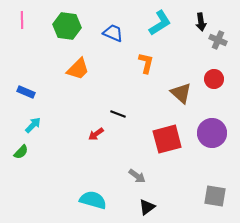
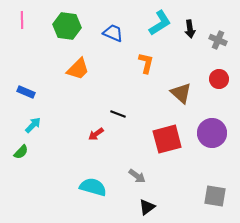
black arrow: moved 11 px left, 7 px down
red circle: moved 5 px right
cyan semicircle: moved 13 px up
